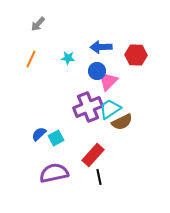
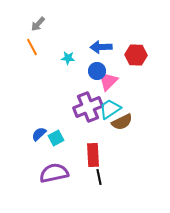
orange line: moved 1 px right, 12 px up; rotated 54 degrees counterclockwise
red rectangle: rotated 45 degrees counterclockwise
